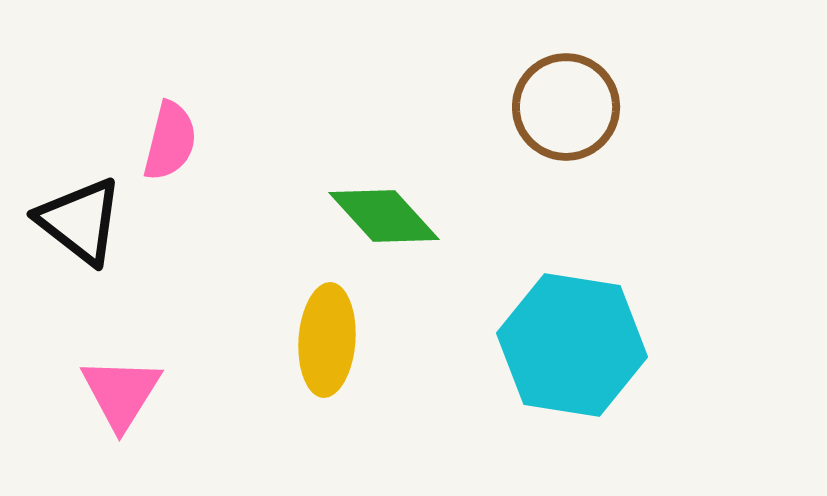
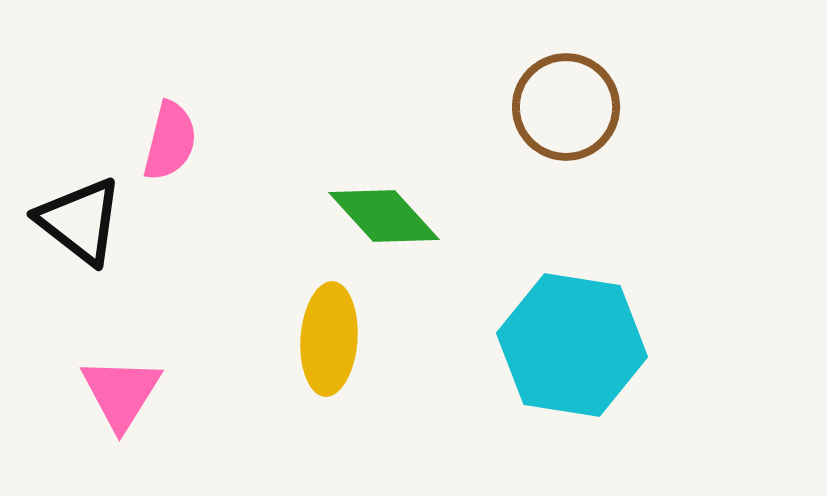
yellow ellipse: moved 2 px right, 1 px up
